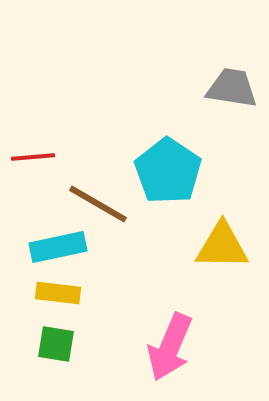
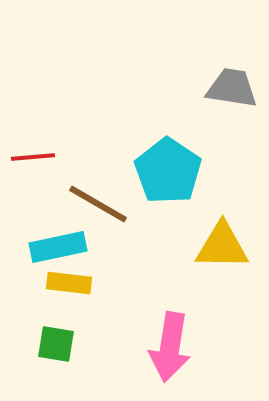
yellow rectangle: moved 11 px right, 10 px up
pink arrow: rotated 14 degrees counterclockwise
